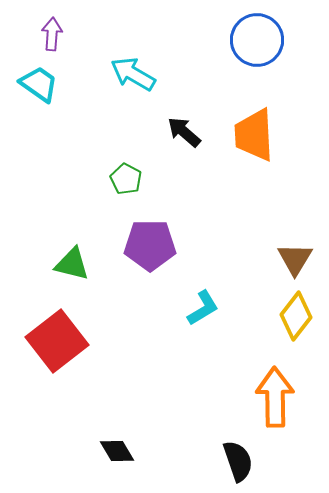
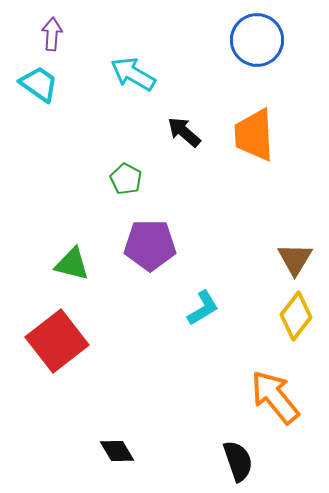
orange arrow: rotated 38 degrees counterclockwise
